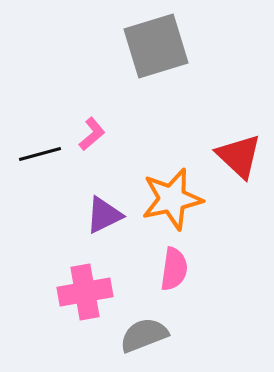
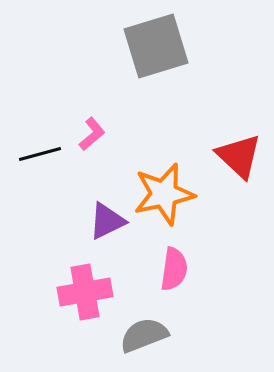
orange star: moved 8 px left, 5 px up
purple triangle: moved 3 px right, 6 px down
